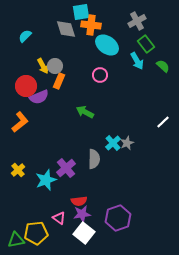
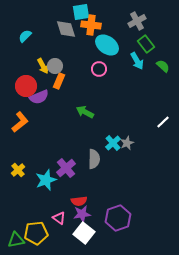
pink circle: moved 1 px left, 6 px up
